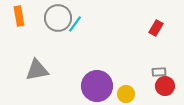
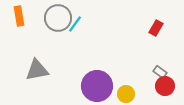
gray rectangle: moved 1 px right; rotated 40 degrees clockwise
